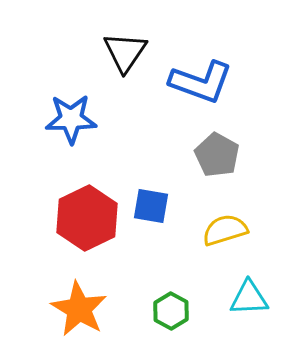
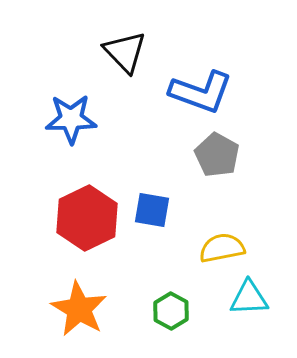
black triangle: rotated 18 degrees counterclockwise
blue L-shape: moved 10 px down
blue square: moved 1 px right, 4 px down
yellow semicircle: moved 3 px left, 18 px down; rotated 6 degrees clockwise
